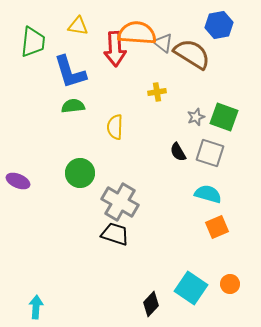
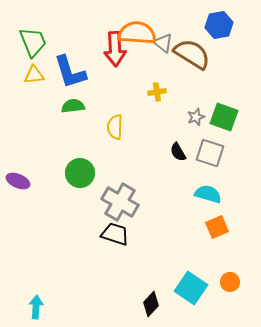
yellow triangle: moved 44 px left, 49 px down; rotated 15 degrees counterclockwise
green trapezoid: rotated 28 degrees counterclockwise
orange circle: moved 2 px up
